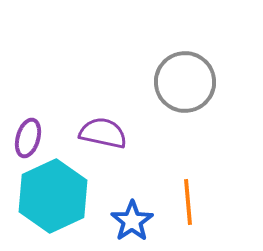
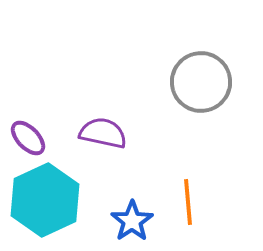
gray circle: moved 16 px right
purple ellipse: rotated 60 degrees counterclockwise
cyan hexagon: moved 8 px left, 4 px down
